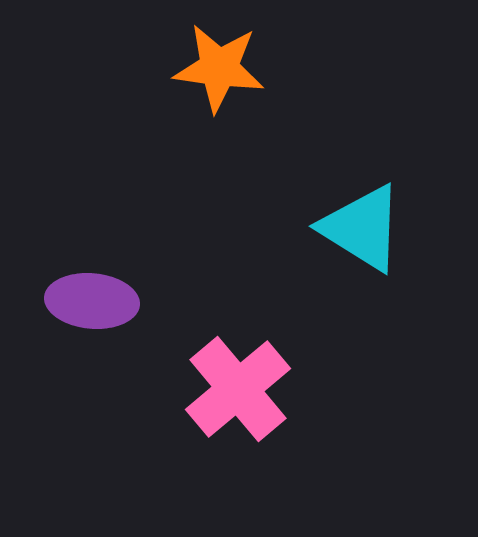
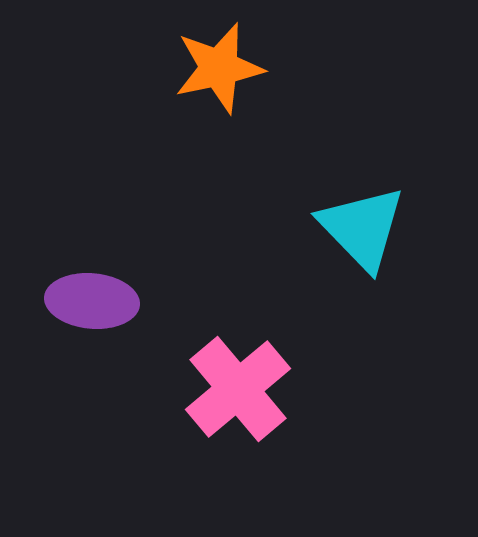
orange star: rotated 20 degrees counterclockwise
cyan triangle: rotated 14 degrees clockwise
